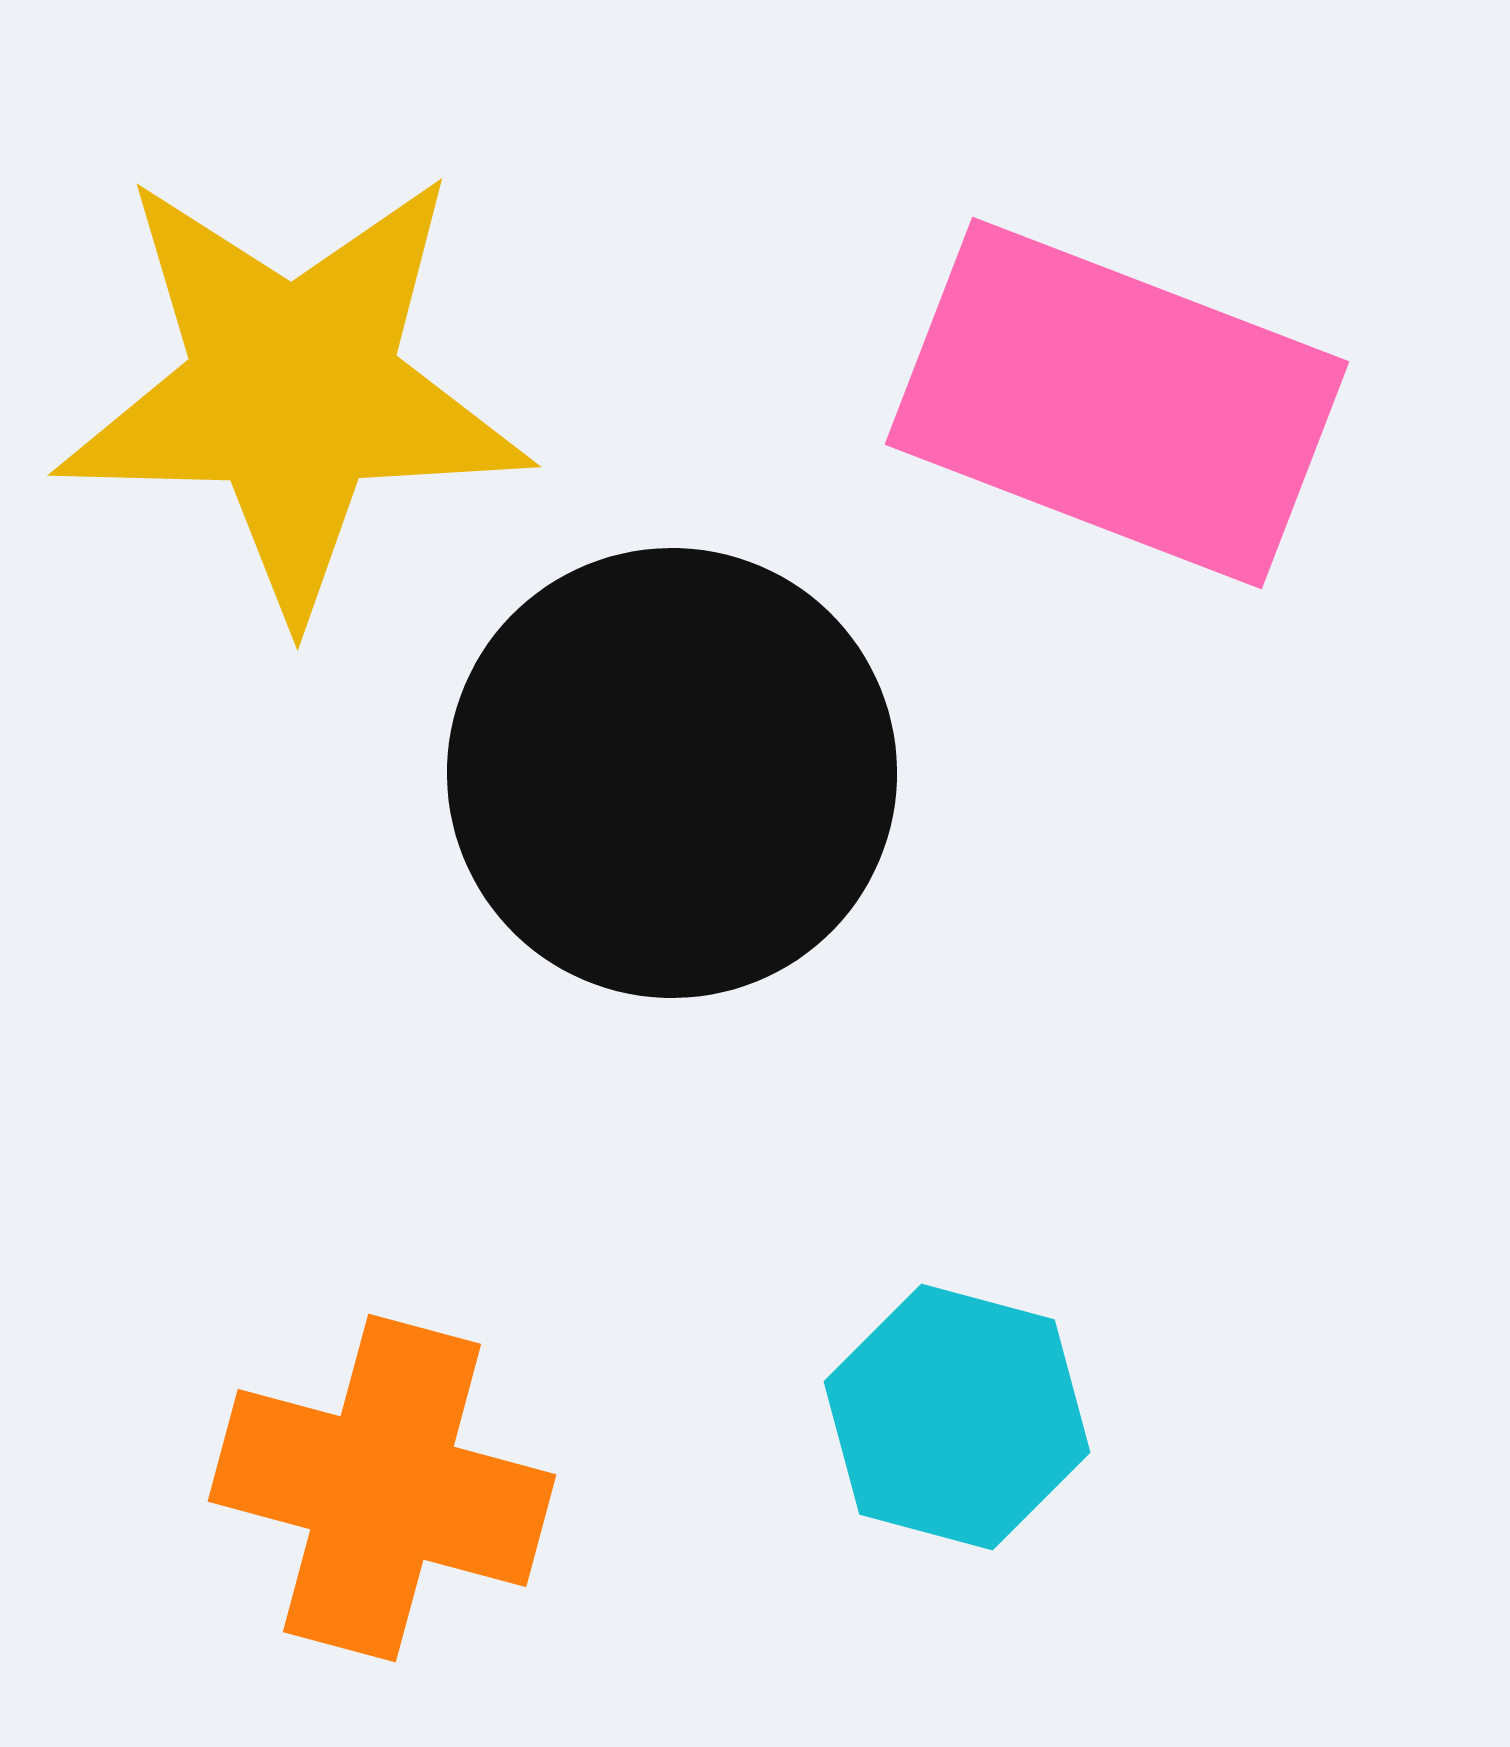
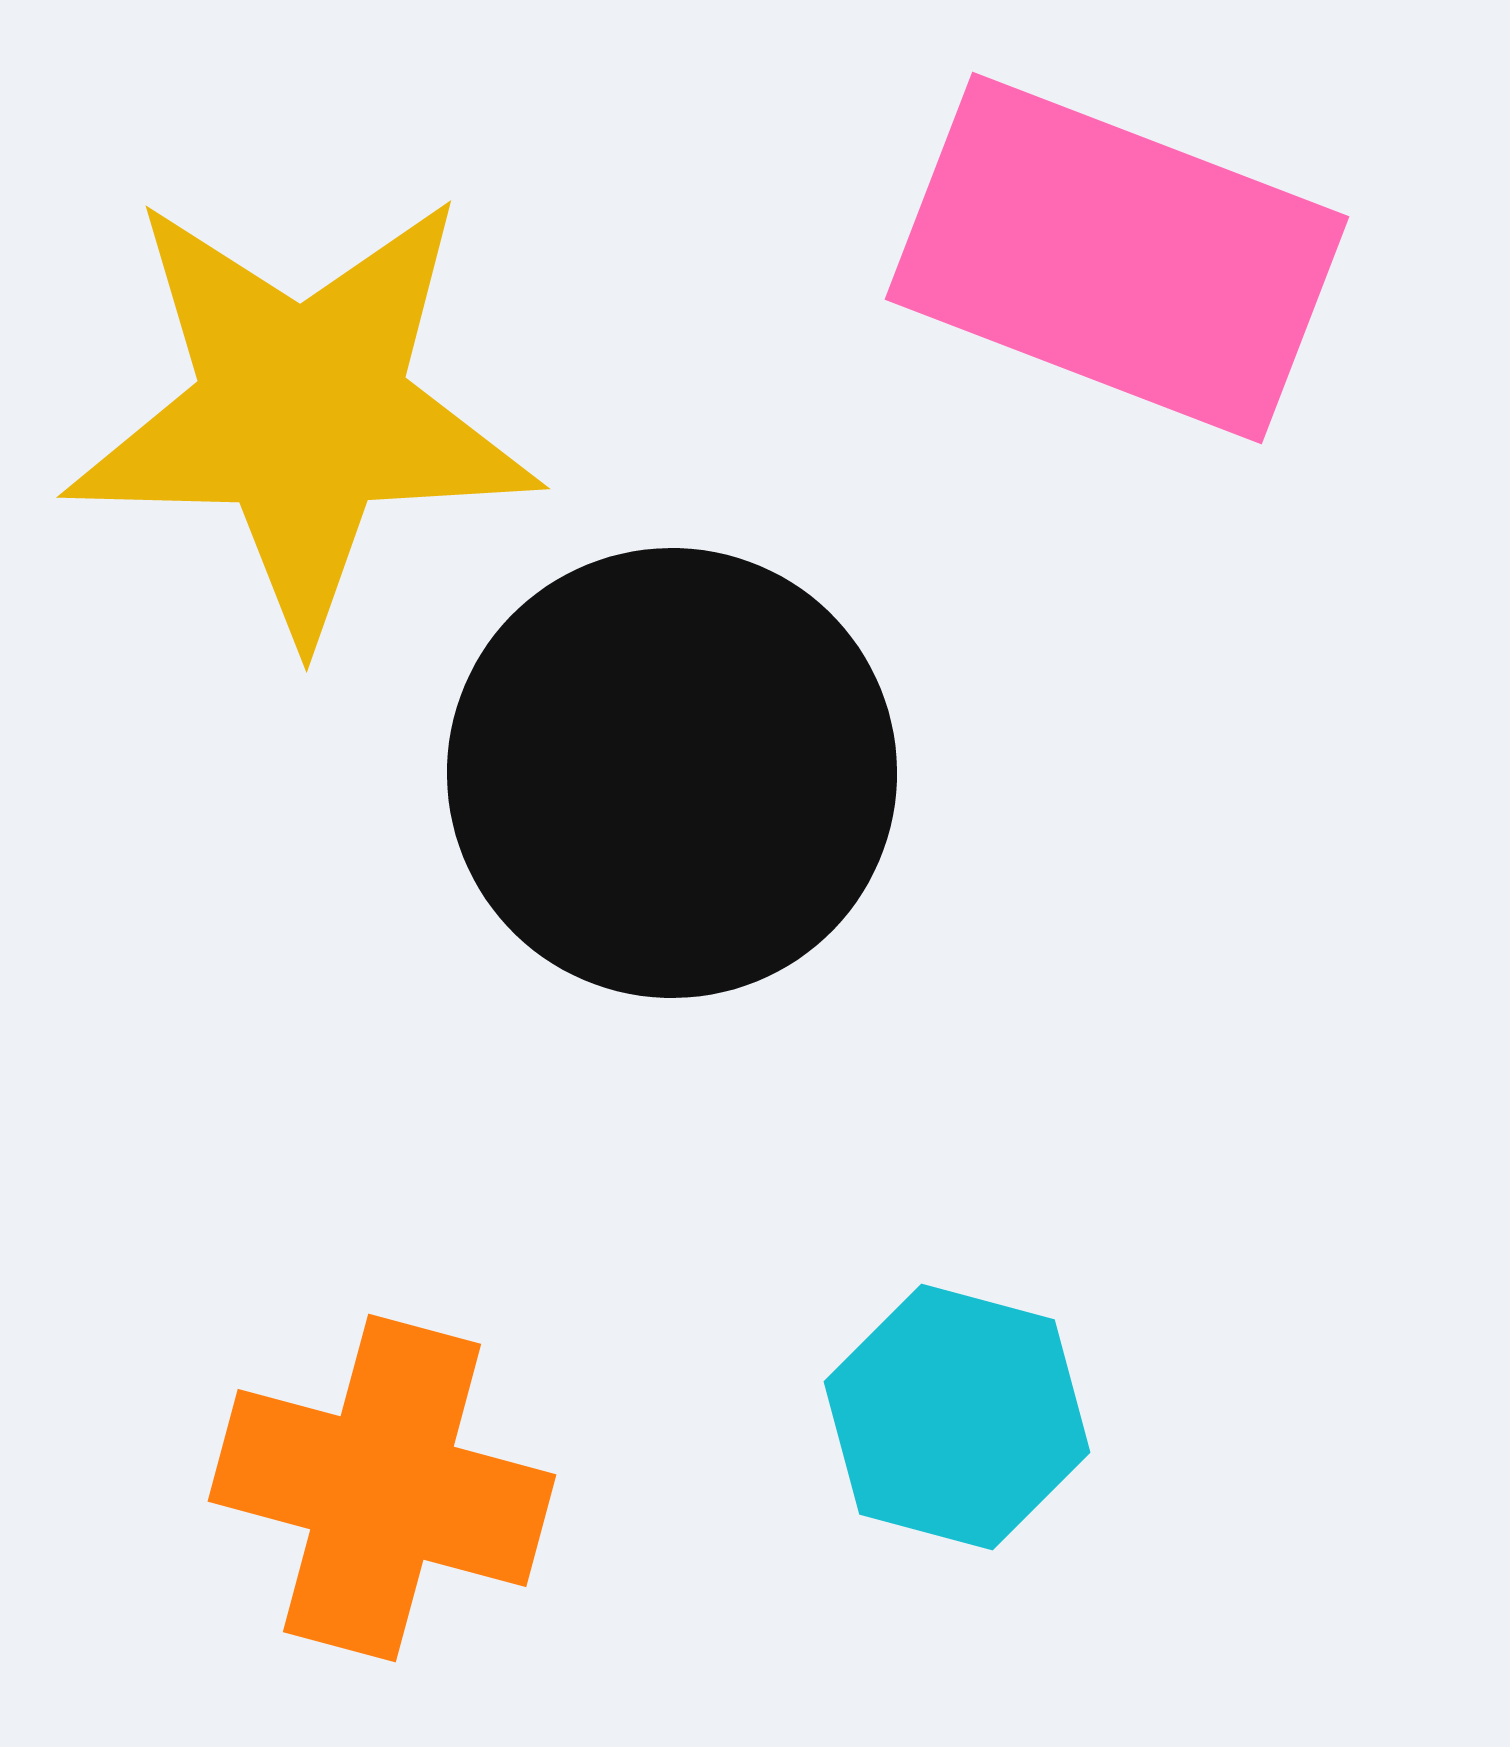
yellow star: moved 9 px right, 22 px down
pink rectangle: moved 145 px up
